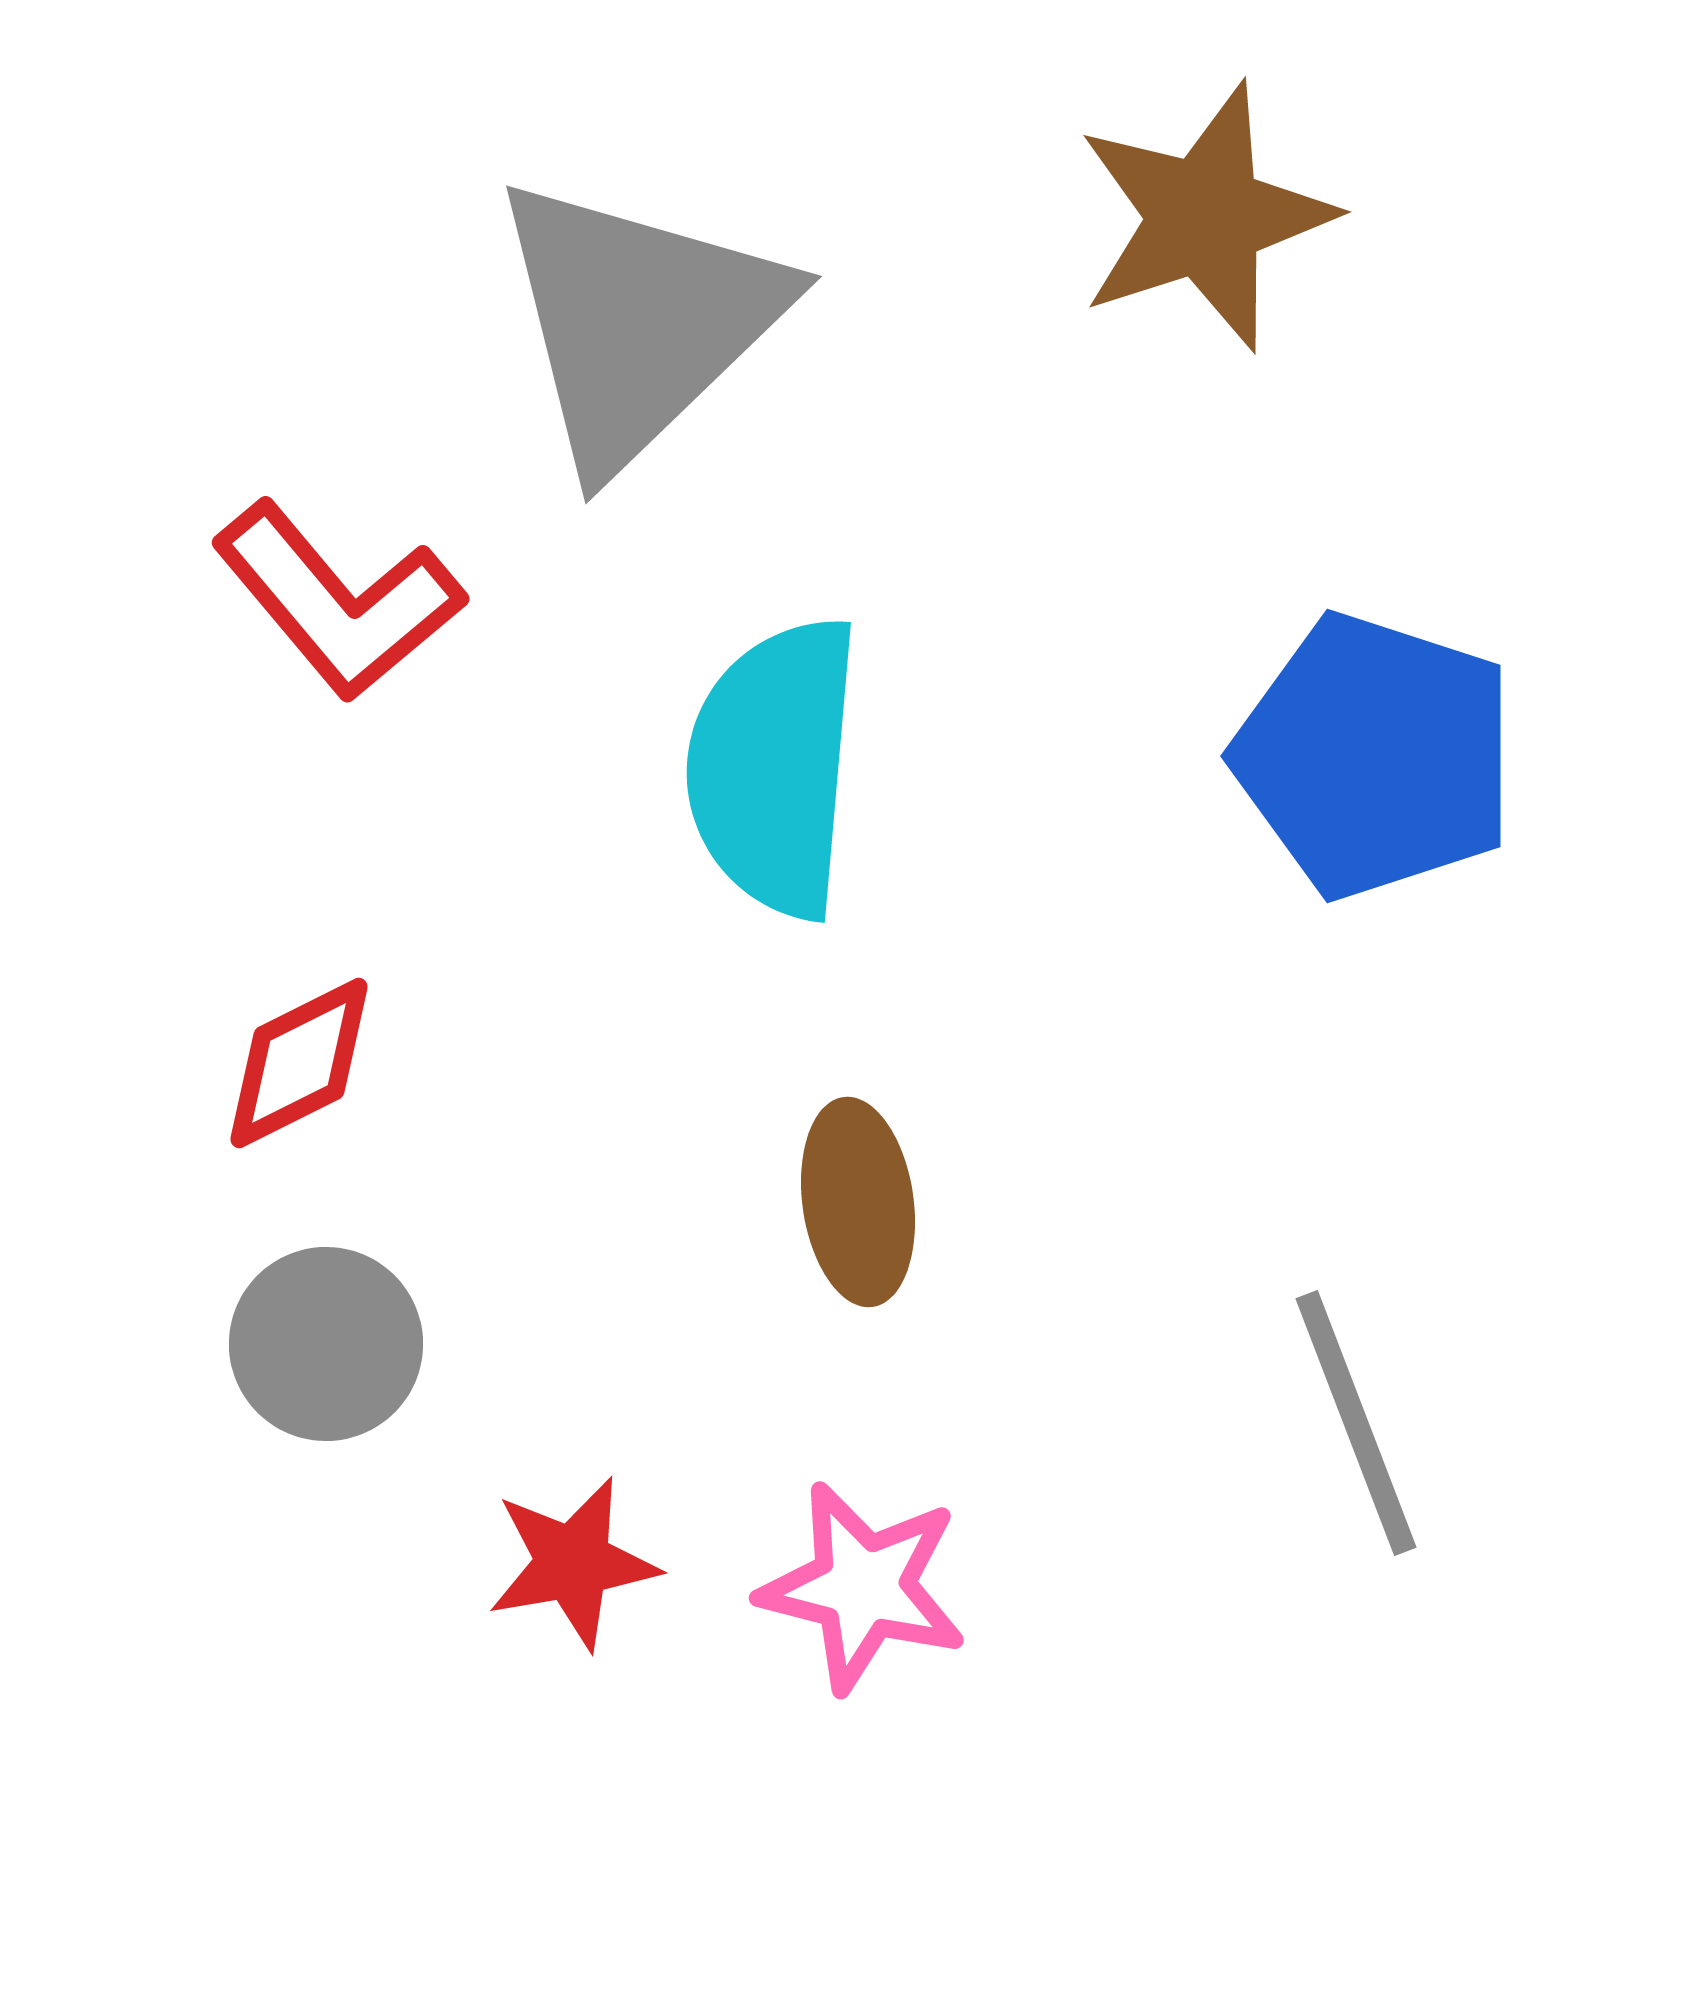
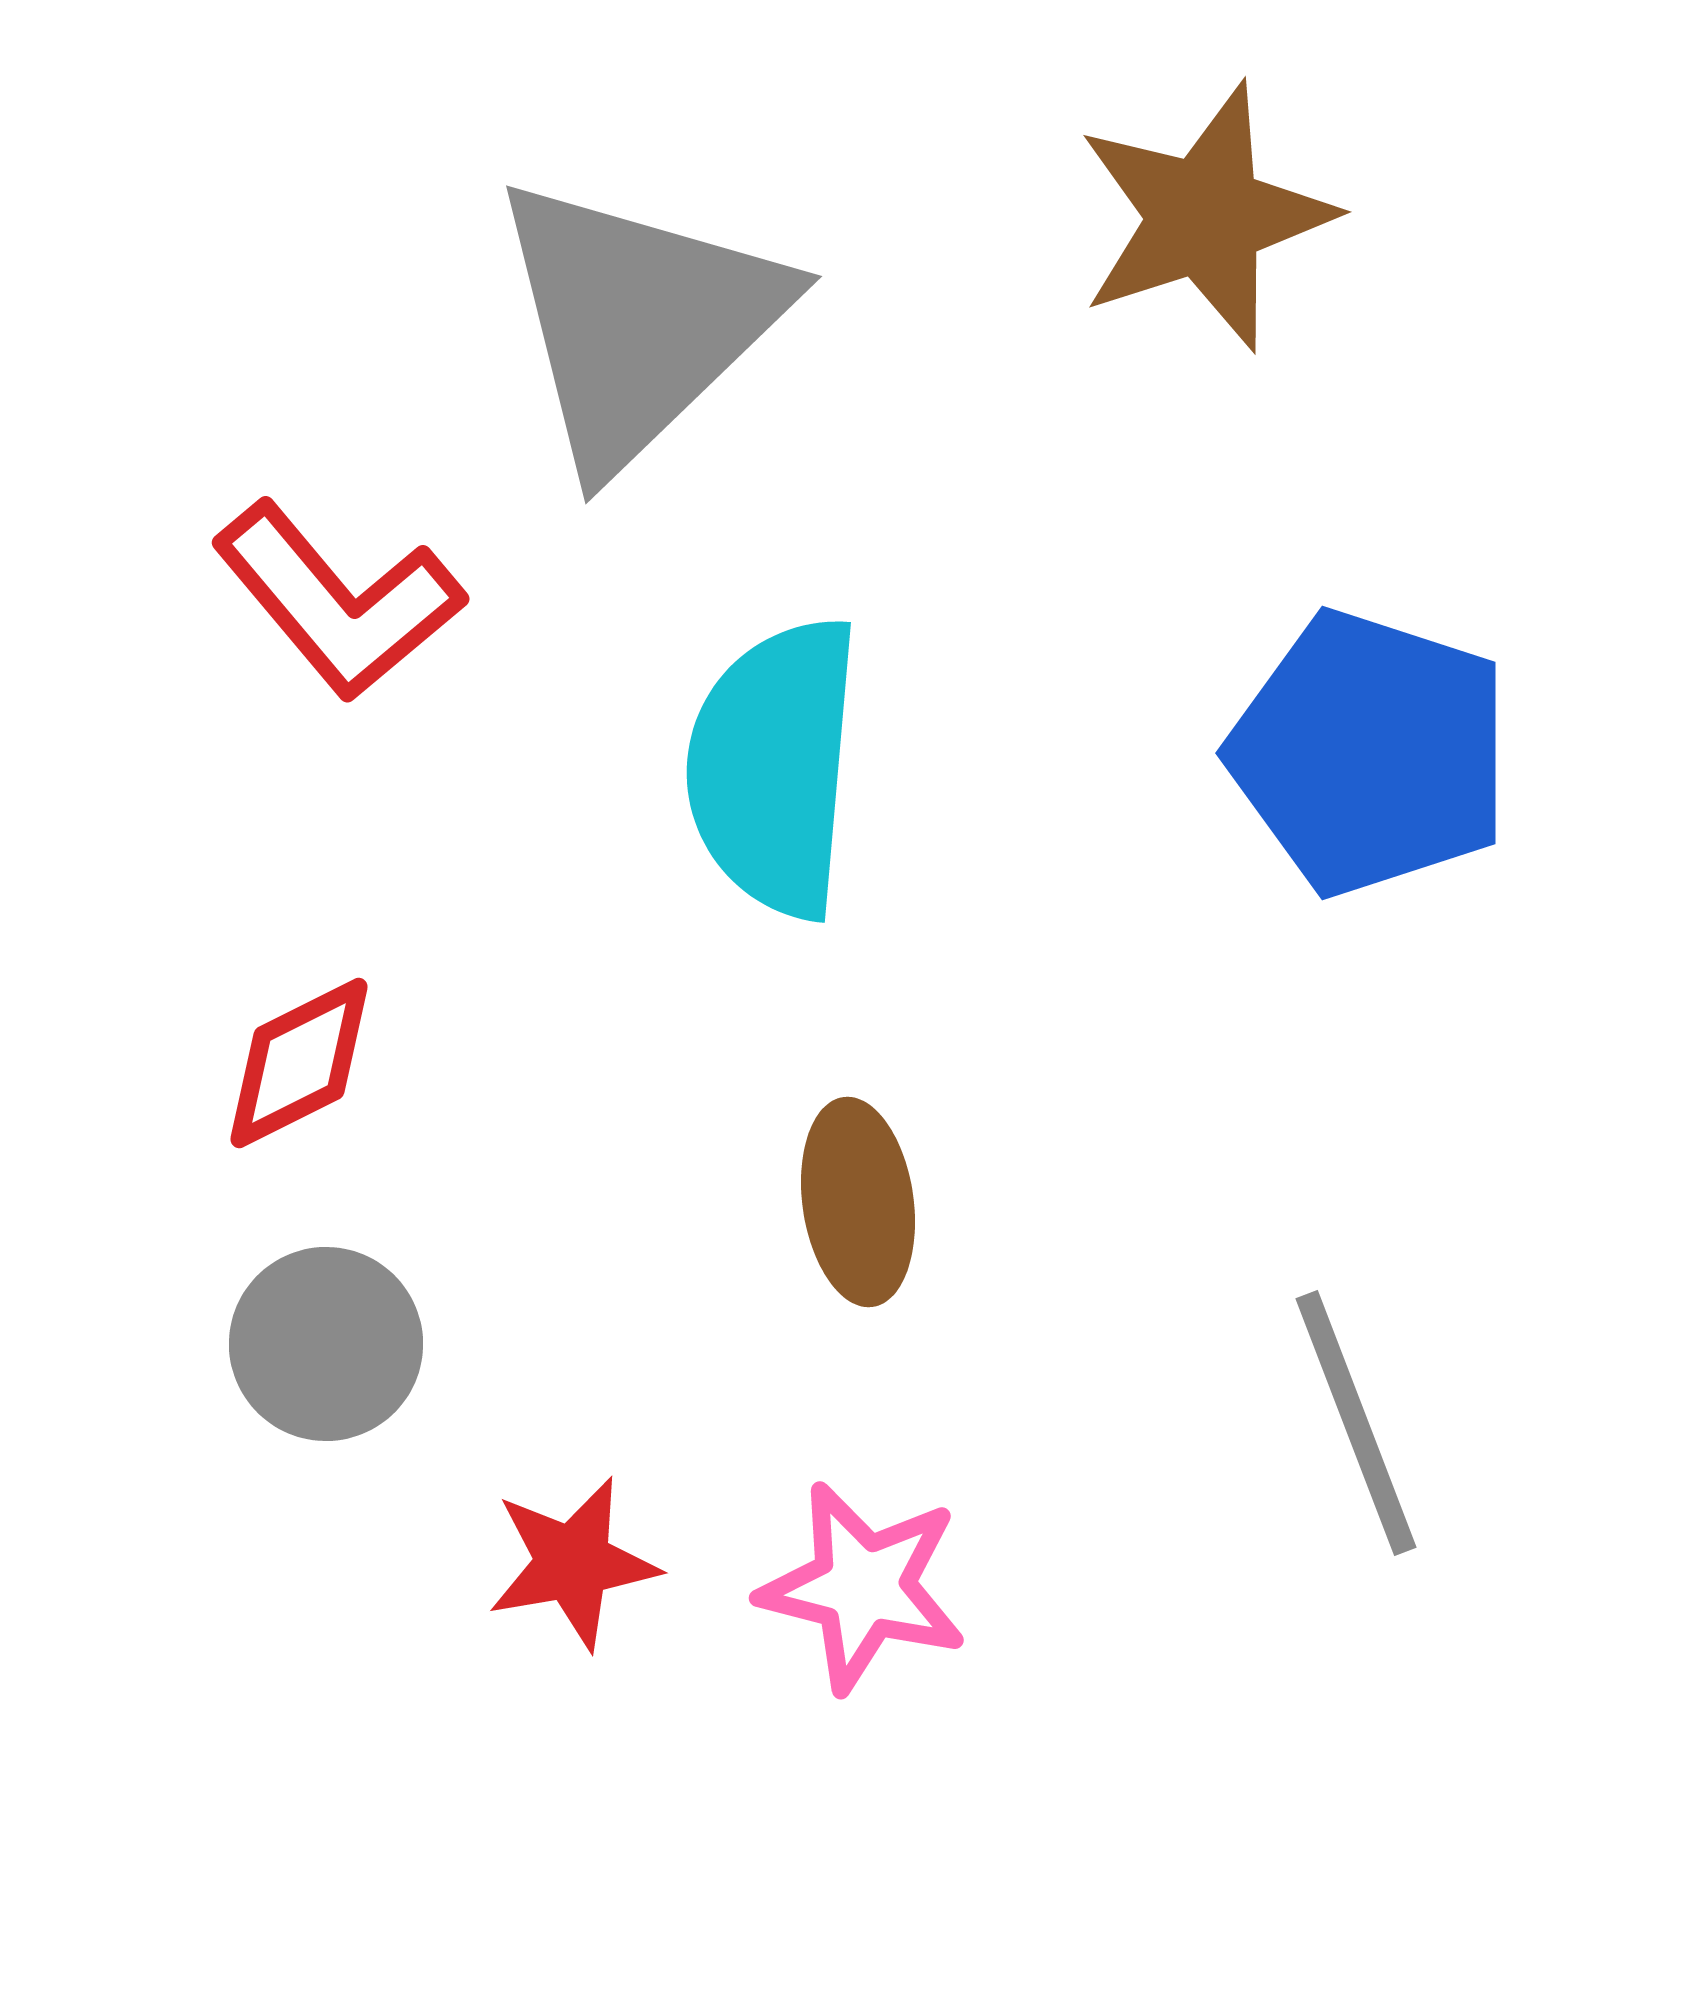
blue pentagon: moved 5 px left, 3 px up
